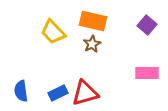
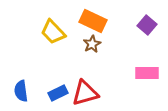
orange rectangle: rotated 12 degrees clockwise
